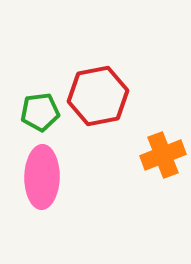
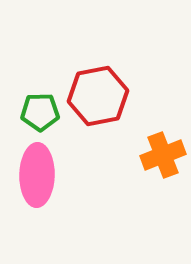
green pentagon: rotated 6 degrees clockwise
pink ellipse: moved 5 px left, 2 px up
